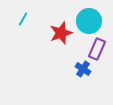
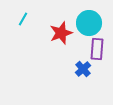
cyan circle: moved 2 px down
purple rectangle: rotated 20 degrees counterclockwise
blue cross: rotated 14 degrees clockwise
